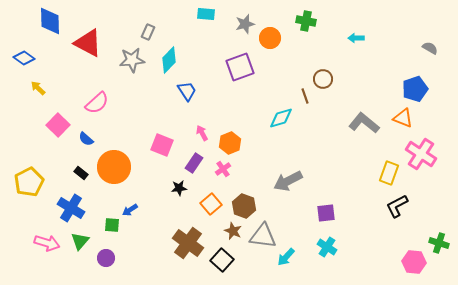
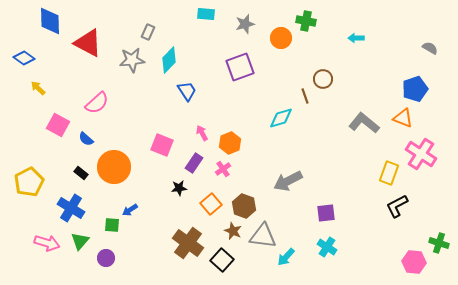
orange circle at (270, 38): moved 11 px right
pink square at (58, 125): rotated 15 degrees counterclockwise
